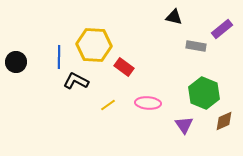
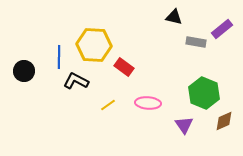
gray rectangle: moved 4 px up
black circle: moved 8 px right, 9 px down
